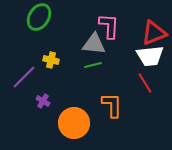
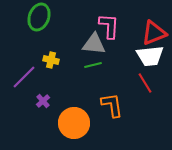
green ellipse: rotated 12 degrees counterclockwise
purple cross: rotated 16 degrees clockwise
orange L-shape: rotated 8 degrees counterclockwise
